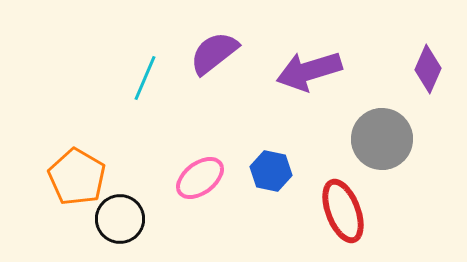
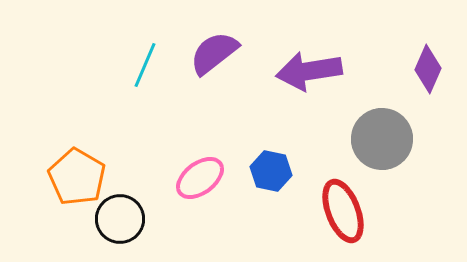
purple arrow: rotated 8 degrees clockwise
cyan line: moved 13 px up
